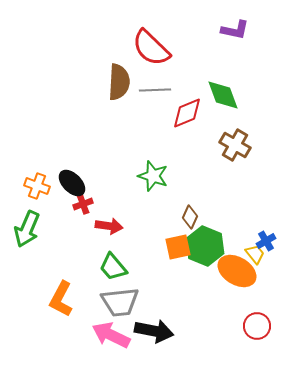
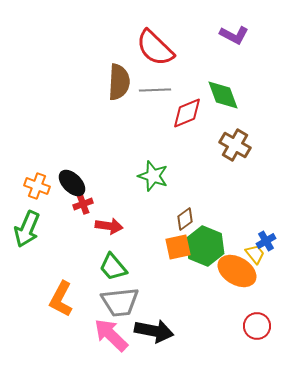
purple L-shape: moved 1 px left, 5 px down; rotated 16 degrees clockwise
red semicircle: moved 4 px right
brown diamond: moved 5 px left, 2 px down; rotated 30 degrees clockwise
pink arrow: rotated 18 degrees clockwise
